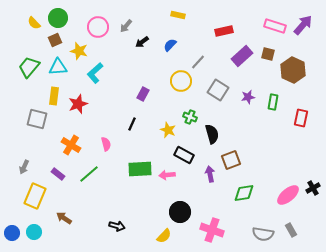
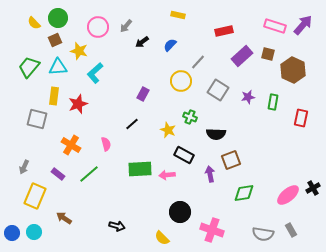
black line at (132, 124): rotated 24 degrees clockwise
black semicircle at (212, 134): moved 4 px right; rotated 108 degrees clockwise
yellow semicircle at (164, 236): moved 2 px left, 2 px down; rotated 91 degrees clockwise
